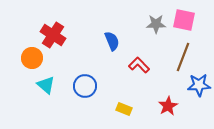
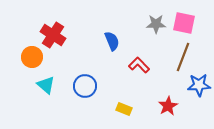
pink square: moved 3 px down
orange circle: moved 1 px up
